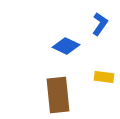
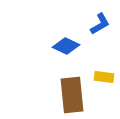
blue L-shape: rotated 25 degrees clockwise
brown rectangle: moved 14 px right
